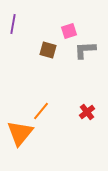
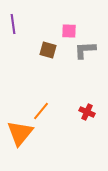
purple line: rotated 18 degrees counterclockwise
pink square: rotated 21 degrees clockwise
red cross: rotated 28 degrees counterclockwise
